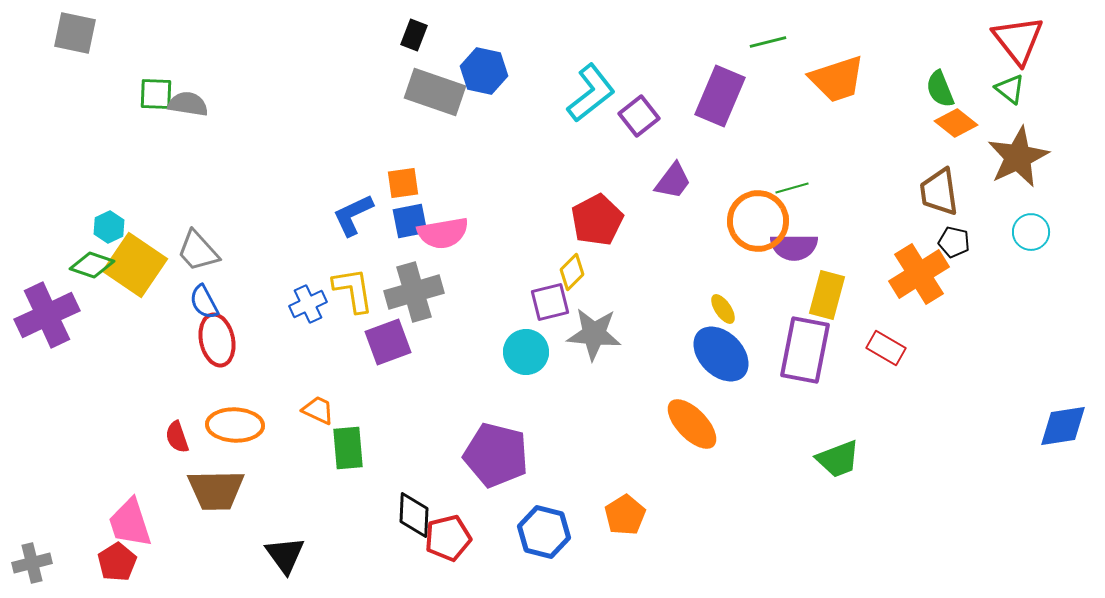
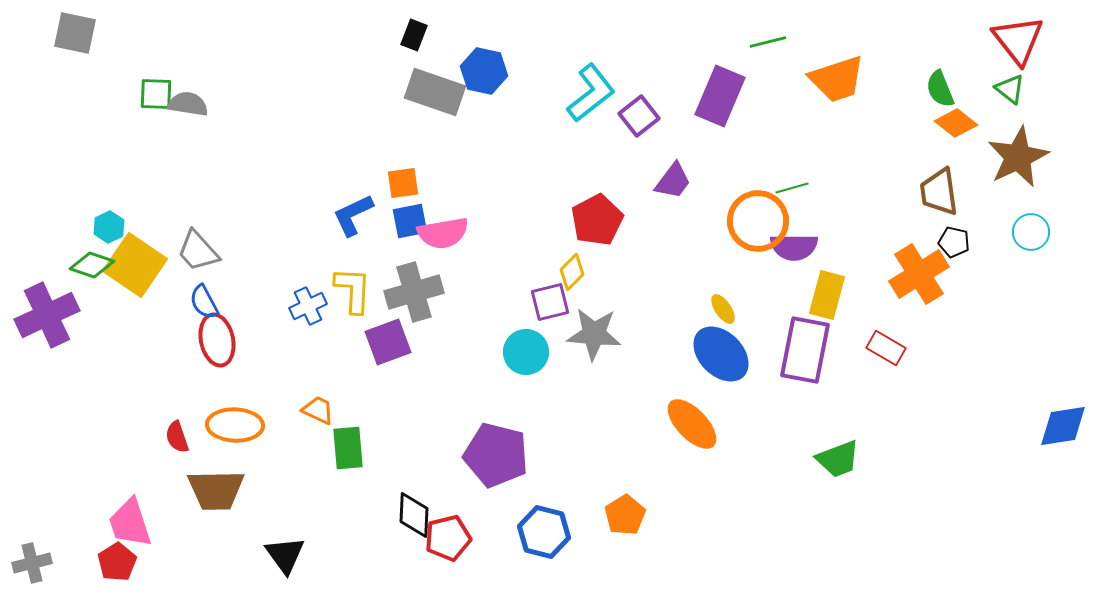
yellow L-shape at (353, 290): rotated 12 degrees clockwise
blue cross at (308, 304): moved 2 px down
